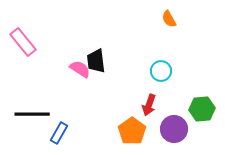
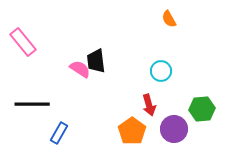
red arrow: rotated 35 degrees counterclockwise
black line: moved 10 px up
